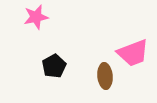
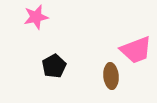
pink trapezoid: moved 3 px right, 3 px up
brown ellipse: moved 6 px right
